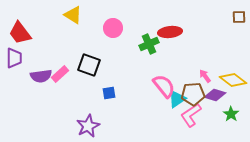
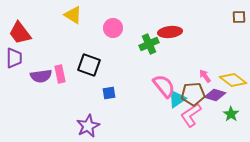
pink rectangle: rotated 60 degrees counterclockwise
